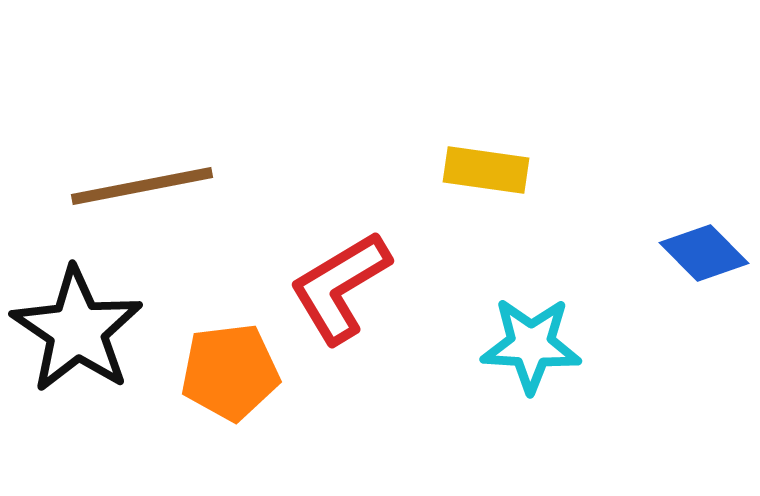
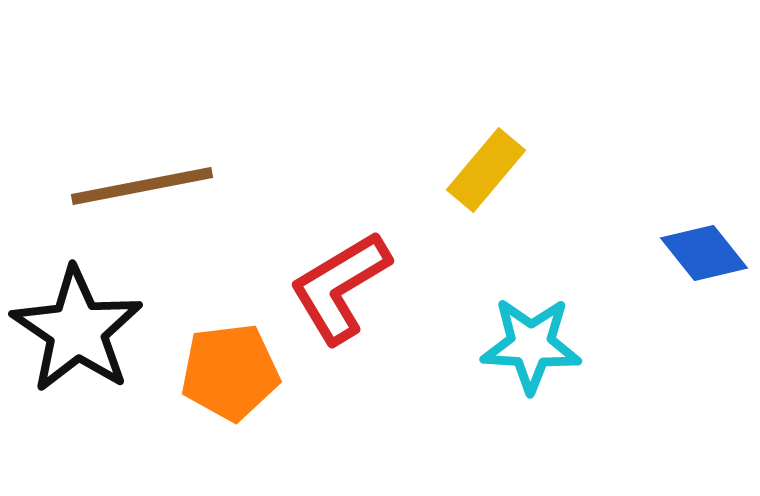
yellow rectangle: rotated 58 degrees counterclockwise
blue diamond: rotated 6 degrees clockwise
